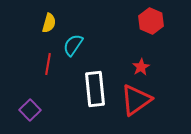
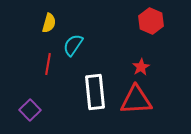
white rectangle: moved 3 px down
red triangle: rotated 32 degrees clockwise
